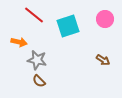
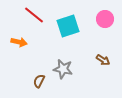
gray star: moved 26 px right, 9 px down
brown semicircle: rotated 72 degrees clockwise
